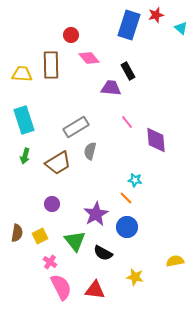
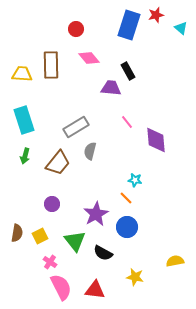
red circle: moved 5 px right, 6 px up
brown trapezoid: rotated 20 degrees counterclockwise
